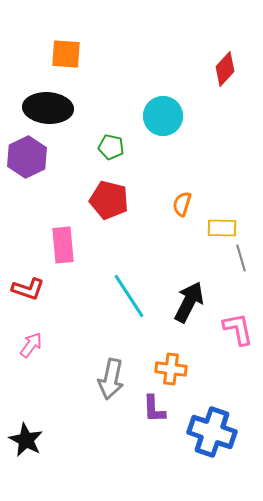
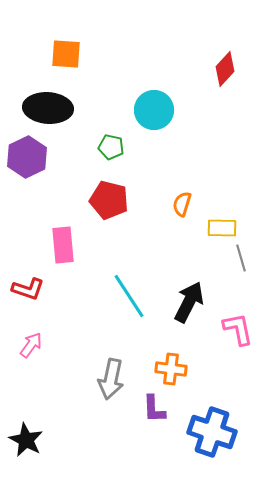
cyan circle: moved 9 px left, 6 px up
